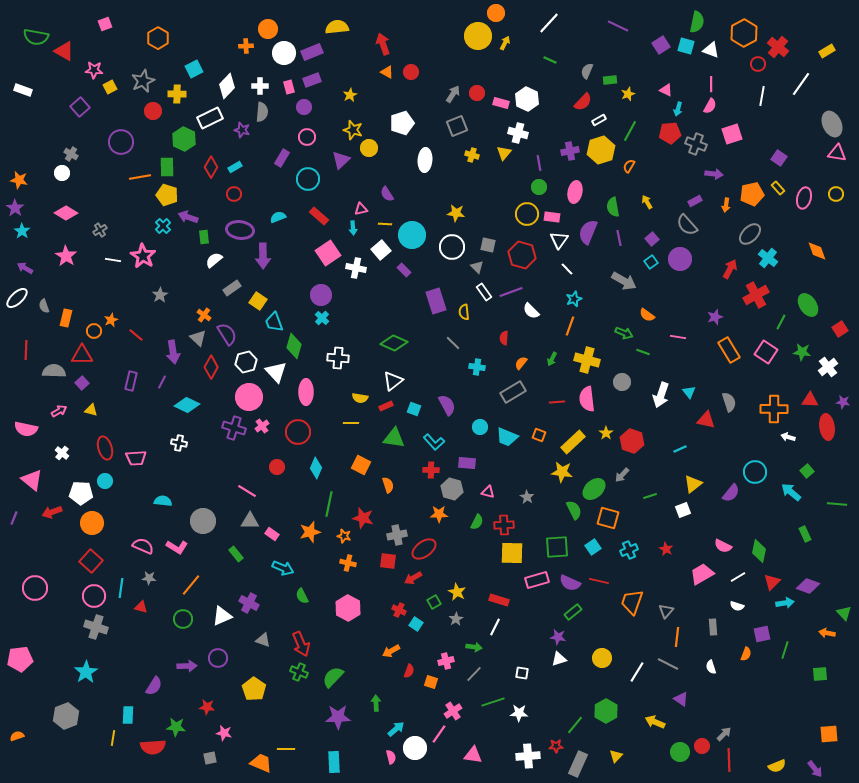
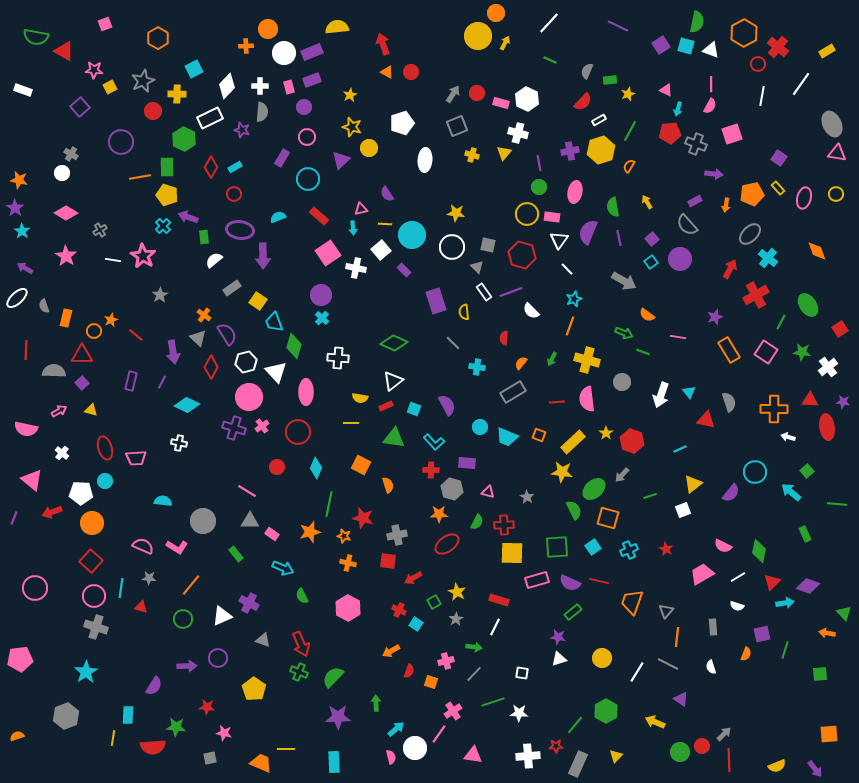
yellow star at (353, 130): moved 1 px left, 3 px up
red ellipse at (424, 549): moved 23 px right, 5 px up
